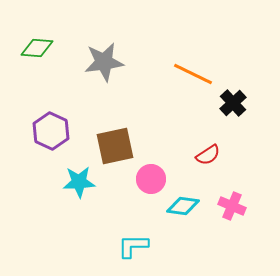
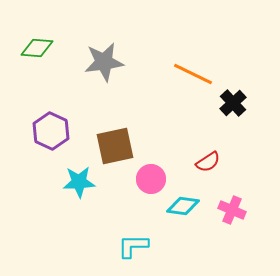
red semicircle: moved 7 px down
pink cross: moved 4 px down
